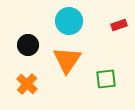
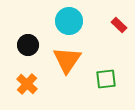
red rectangle: rotated 63 degrees clockwise
